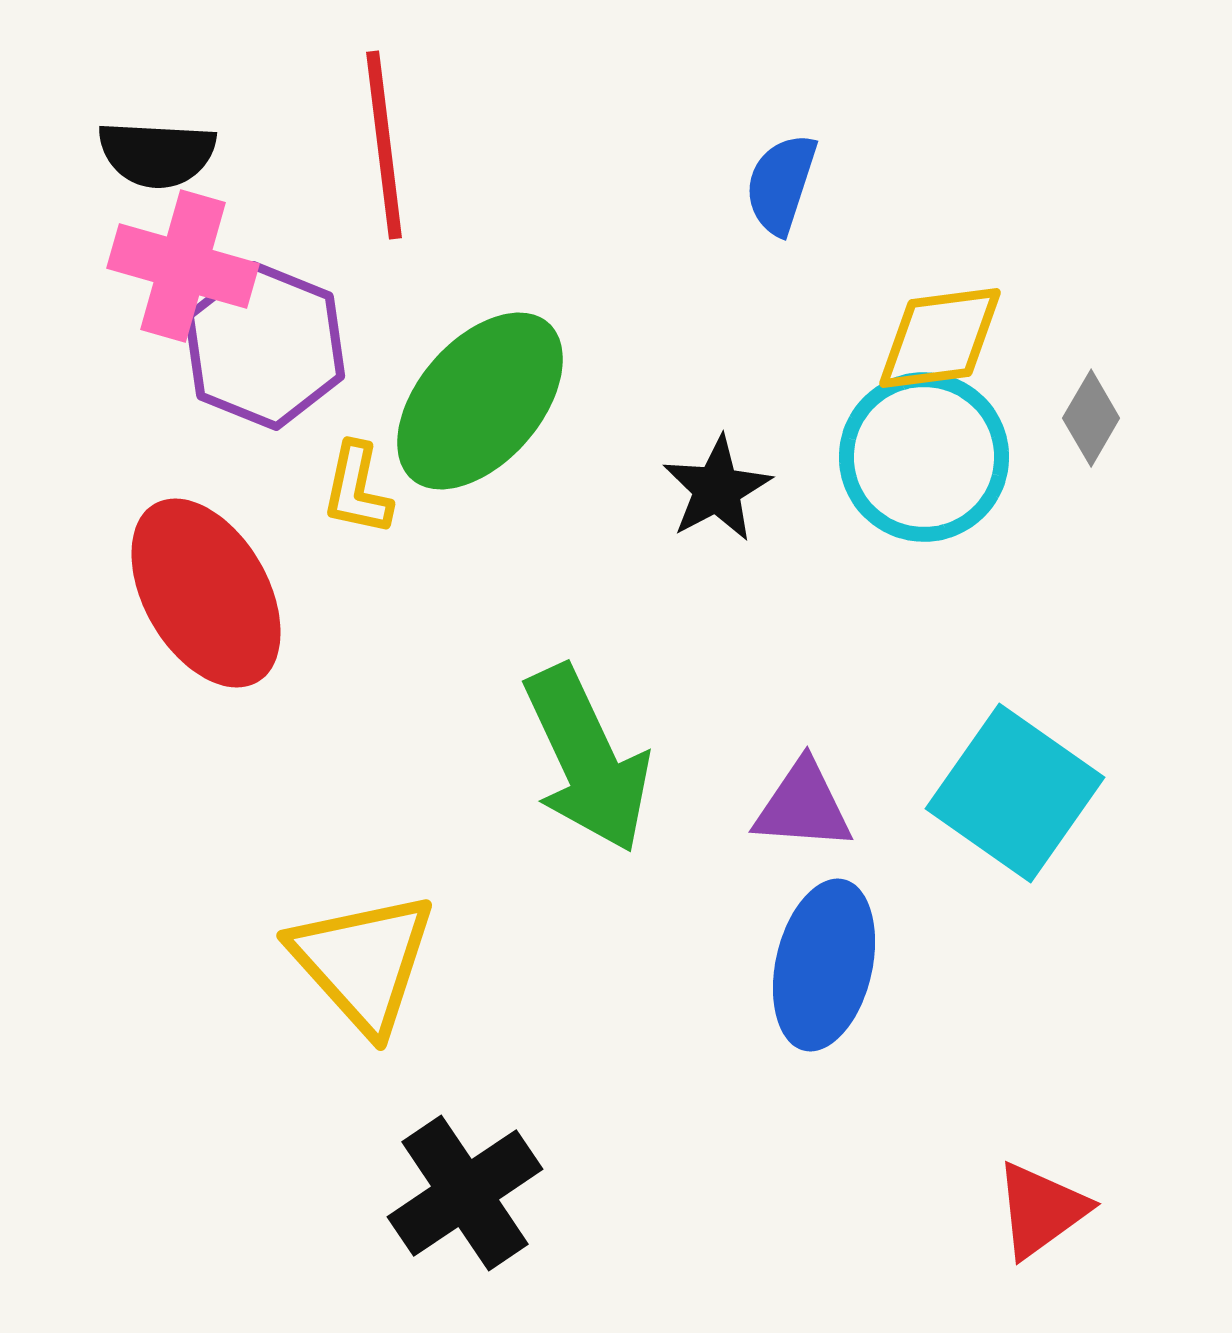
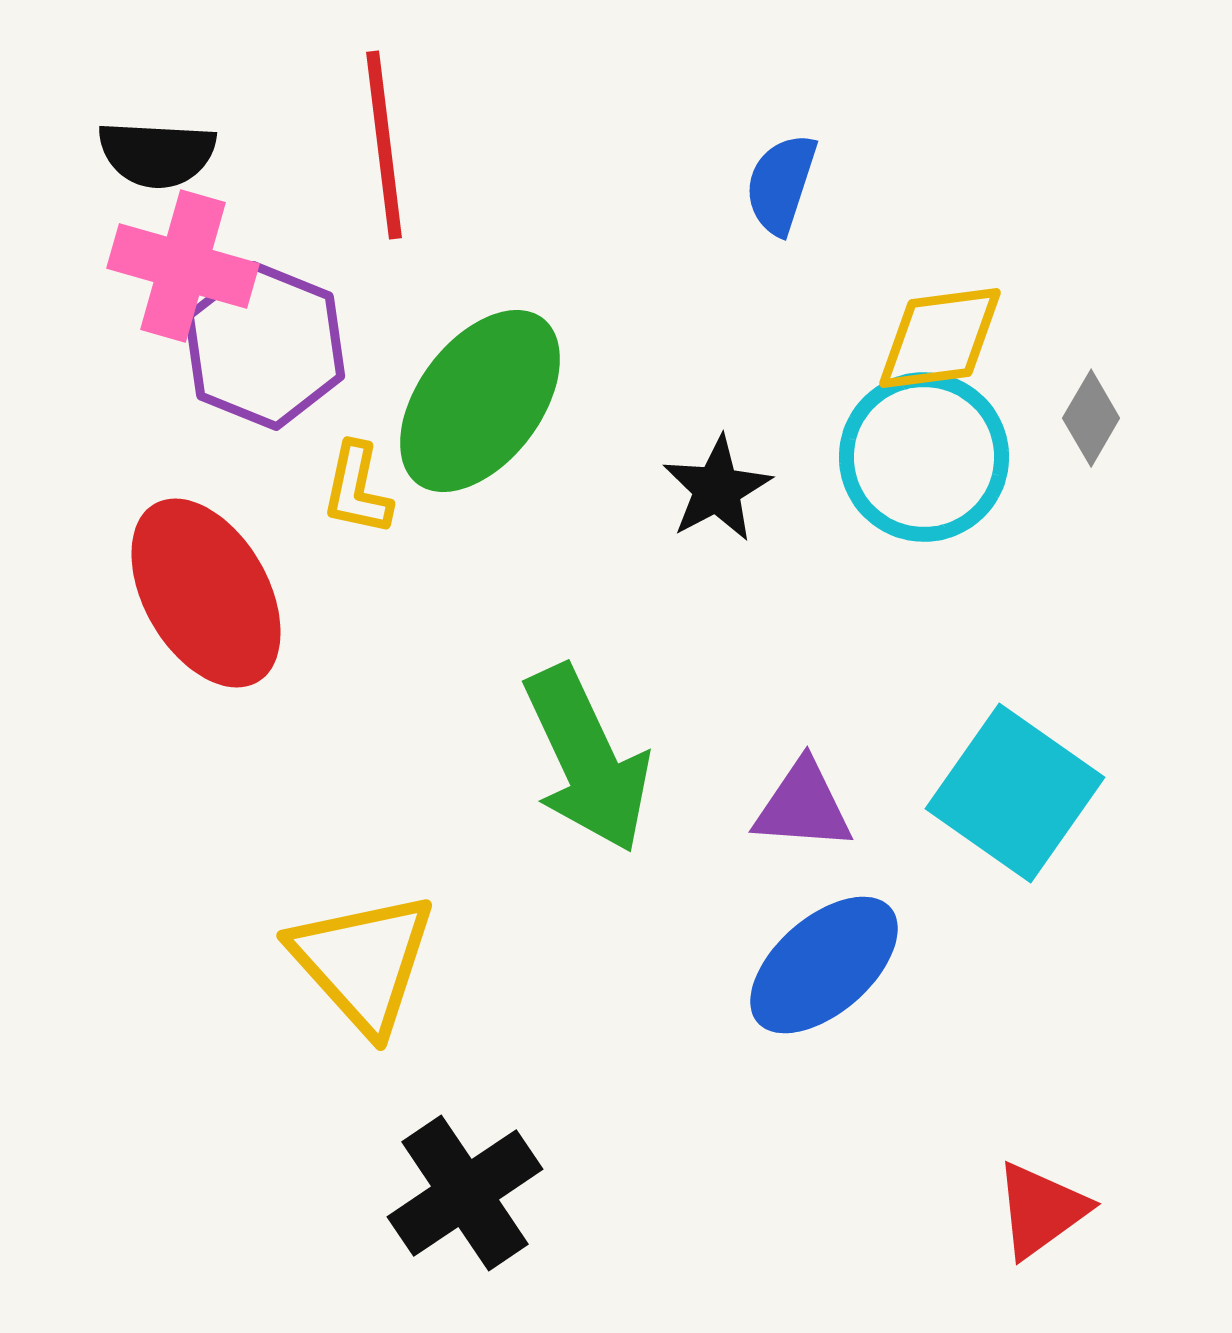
green ellipse: rotated 4 degrees counterclockwise
blue ellipse: rotated 36 degrees clockwise
